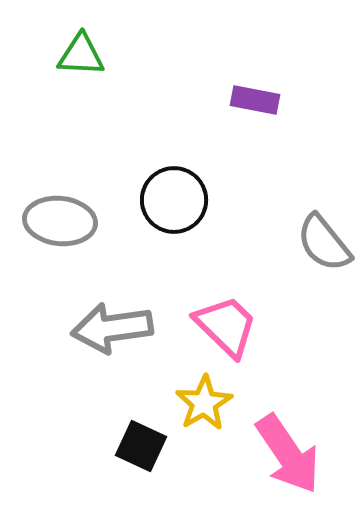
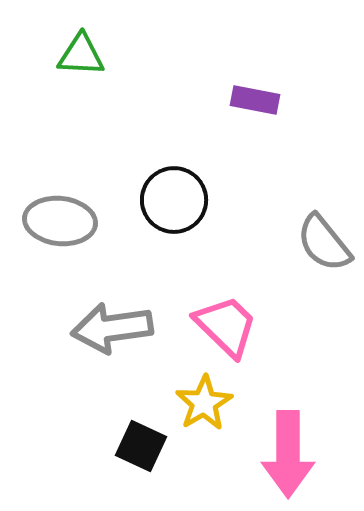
pink arrow: rotated 34 degrees clockwise
